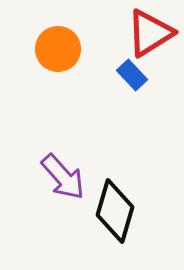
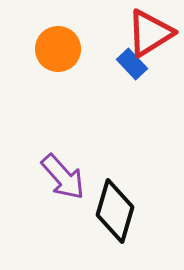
blue rectangle: moved 11 px up
